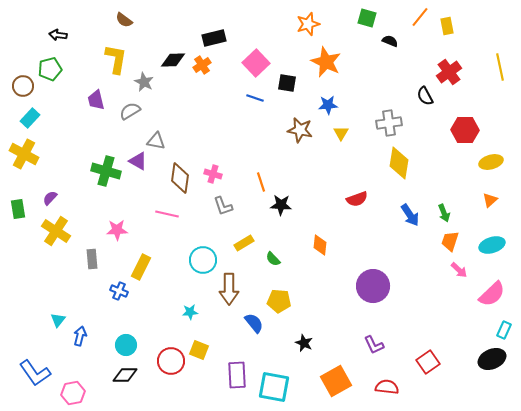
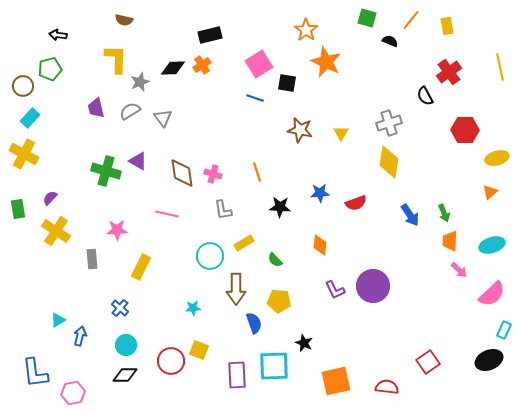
orange line at (420, 17): moved 9 px left, 3 px down
brown semicircle at (124, 20): rotated 24 degrees counterclockwise
orange star at (308, 24): moved 2 px left, 6 px down; rotated 20 degrees counterclockwise
black rectangle at (214, 38): moved 4 px left, 3 px up
yellow L-shape at (116, 59): rotated 8 degrees counterclockwise
black diamond at (173, 60): moved 8 px down
pink square at (256, 63): moved 3 px right, 1 px down; rotated 12 degrees clockwise
gray star at (144, 82): moved 4 px left; rotated 24 degrees clockwise
purple trapezoid at (96, 100): moved 8 px down
blue star at (328, 105): moved 8 px left, 88 px down
gray cross at (389, 123): rotated 10 degrees counterclockwise
gray triangle at (156, 141): moved 7 px right, 23 px up; rotated 42 degrees clockwise
yellow ellipse at (491, 162): moved 6 px right, 4 px up
yellow diamond at (399, 163): moved 10 px left, 1 px up
brown diamond at (180, 178): moved 2 px right, 5 px up; rotated 16 degrees counterclockwise
orange line at (261, 182): moved 4 px left, 10 px up
red semicircle at (357, 199): moved 1 px left, 4 px down
orange triangle at (490, 200): moved 8 px up
black star at (281, 205): moved 1 px left, 2 px down
gray L-shape at (223, 206): moved 4 px down; rotated 10 degrees clockwise
orange trapezoid at (450, 241): rotated 15 degrees counterclockwise
green semicircle at (273, 259): moved 2 px right, 1 px down
cyan circle at (203, 260): moved 7 px right, 4 px up
brown arrow at (229, 289): moved 7 px right
blue cross at (119, 291): moved 1 px right, 17 px down; rotated 18 degrees clockwise
cyan star at (190, 312): moved 3 px right, 4 px up
cyan triangle at (58, 320): rotated 21 degrees clockwise
blue semicircle at (254, 323): rotated 20 degrees clockwise
purple L-shape at (374, 345): moved 39 px left, 55 px up
black ellipse at (492, 359): moved 3 px left, 1 px down
blue L-shape at (35, 373): rotated 28 degrees clockwise
orange square at (336, 381): rotated 16 degrees clockwise
cyan square at (274, 387): moved 21 px up; rotated 12 degrees counterclockwise
